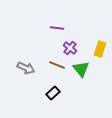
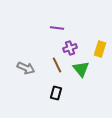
purple cross: rotated 32 degrees clockwise
brown line: rotated 42 degrees clockwise
black rectangle: moved 3 px right; rotated 32 degrees counterclockwise
